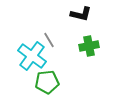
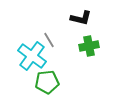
black L-shape: moved 4 px down
